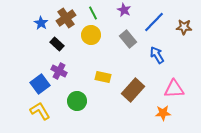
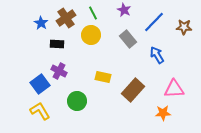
black rectangle: rotated 40 degrees counterclockwise
